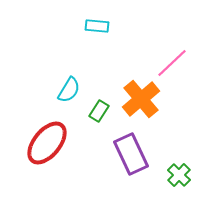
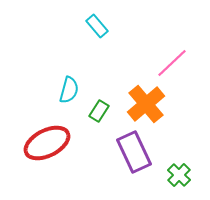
cyan rectangle: rotated 45 degrees clockwise
cyan semicircle: rotated 16 degrees counterclockwise
orange cross: moved 5 px right, 5 px down
red ellipse: rotated 24 degrees clockwise
purple rectangle: moved 3 px right, 2 px up
